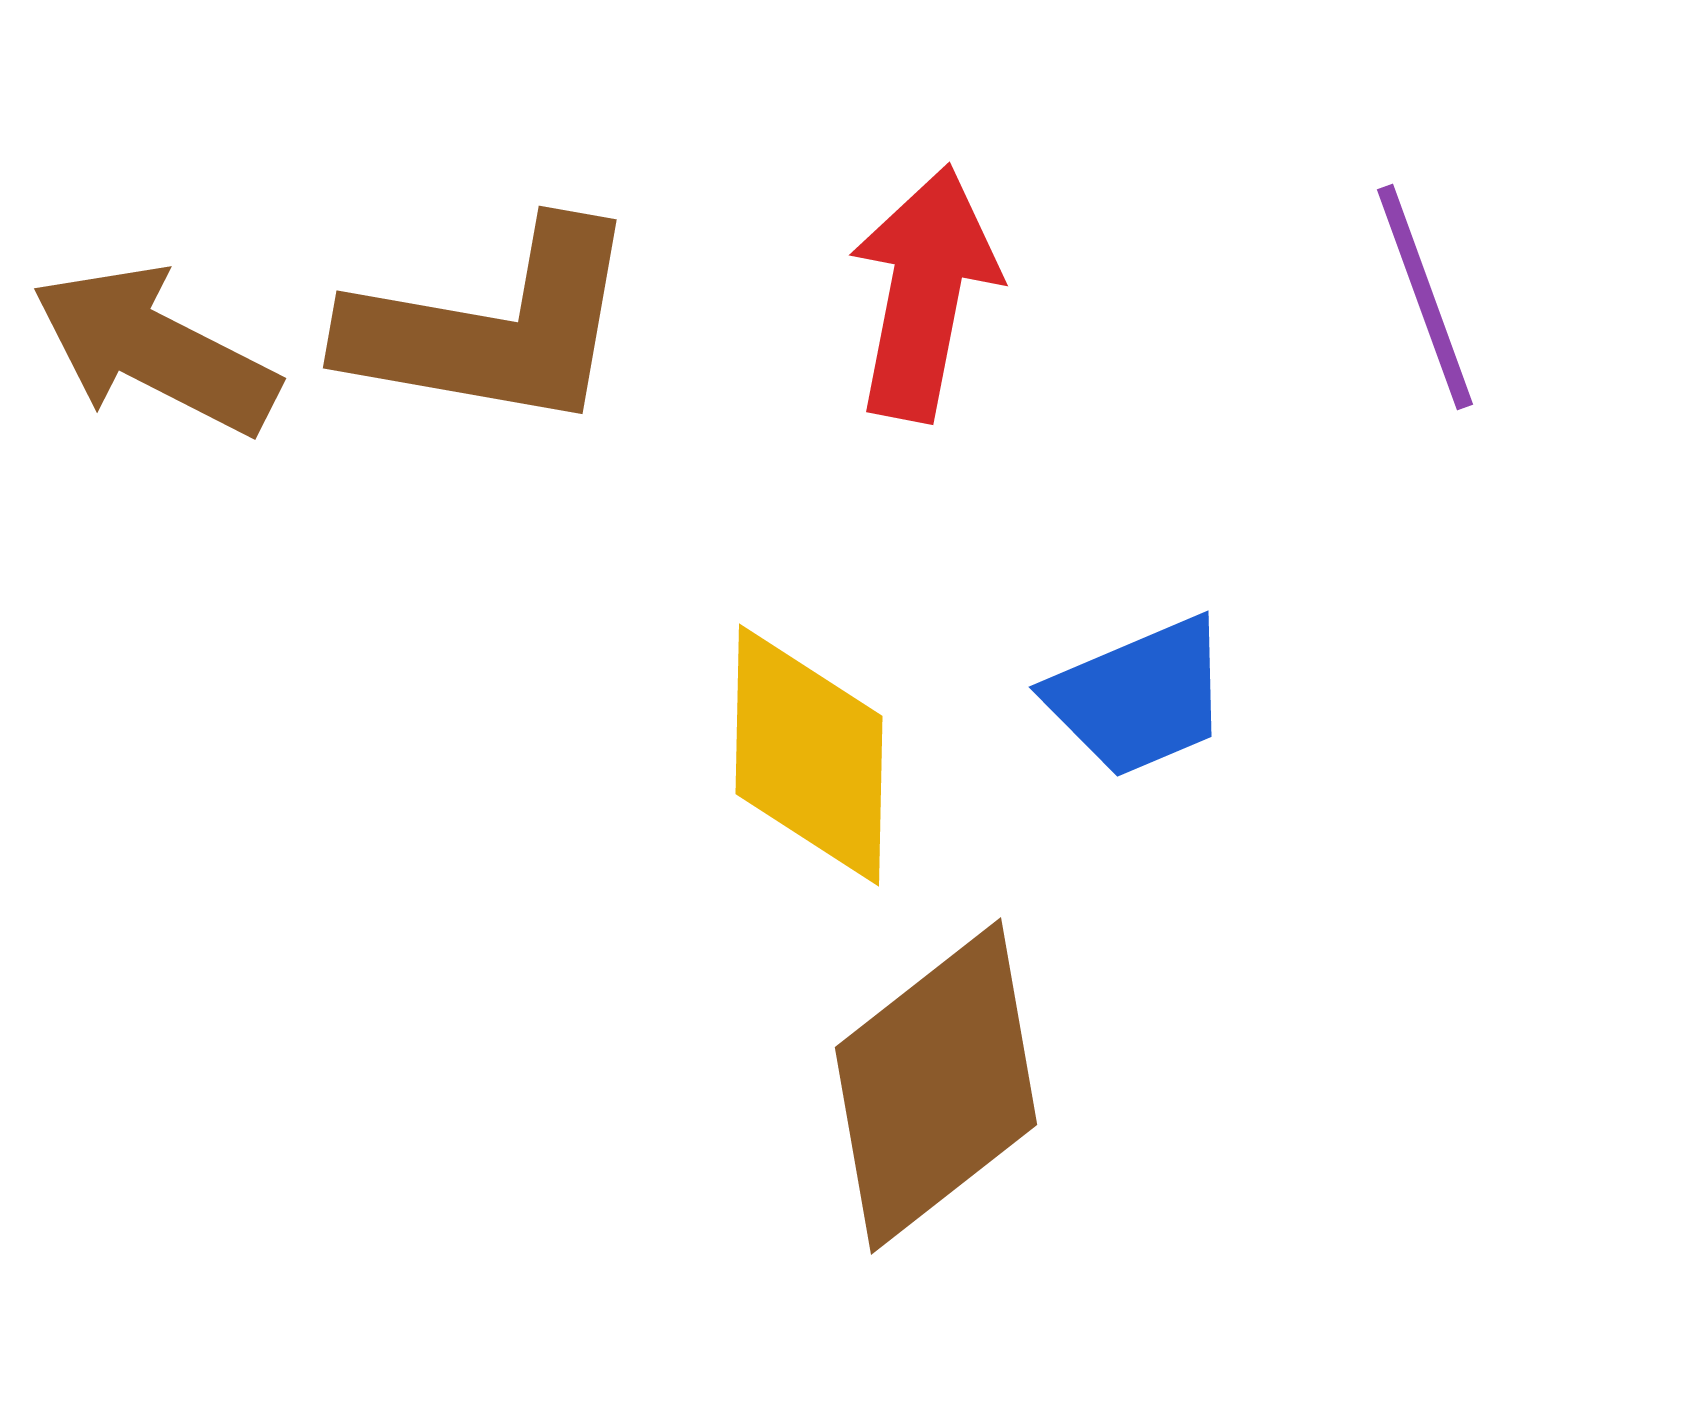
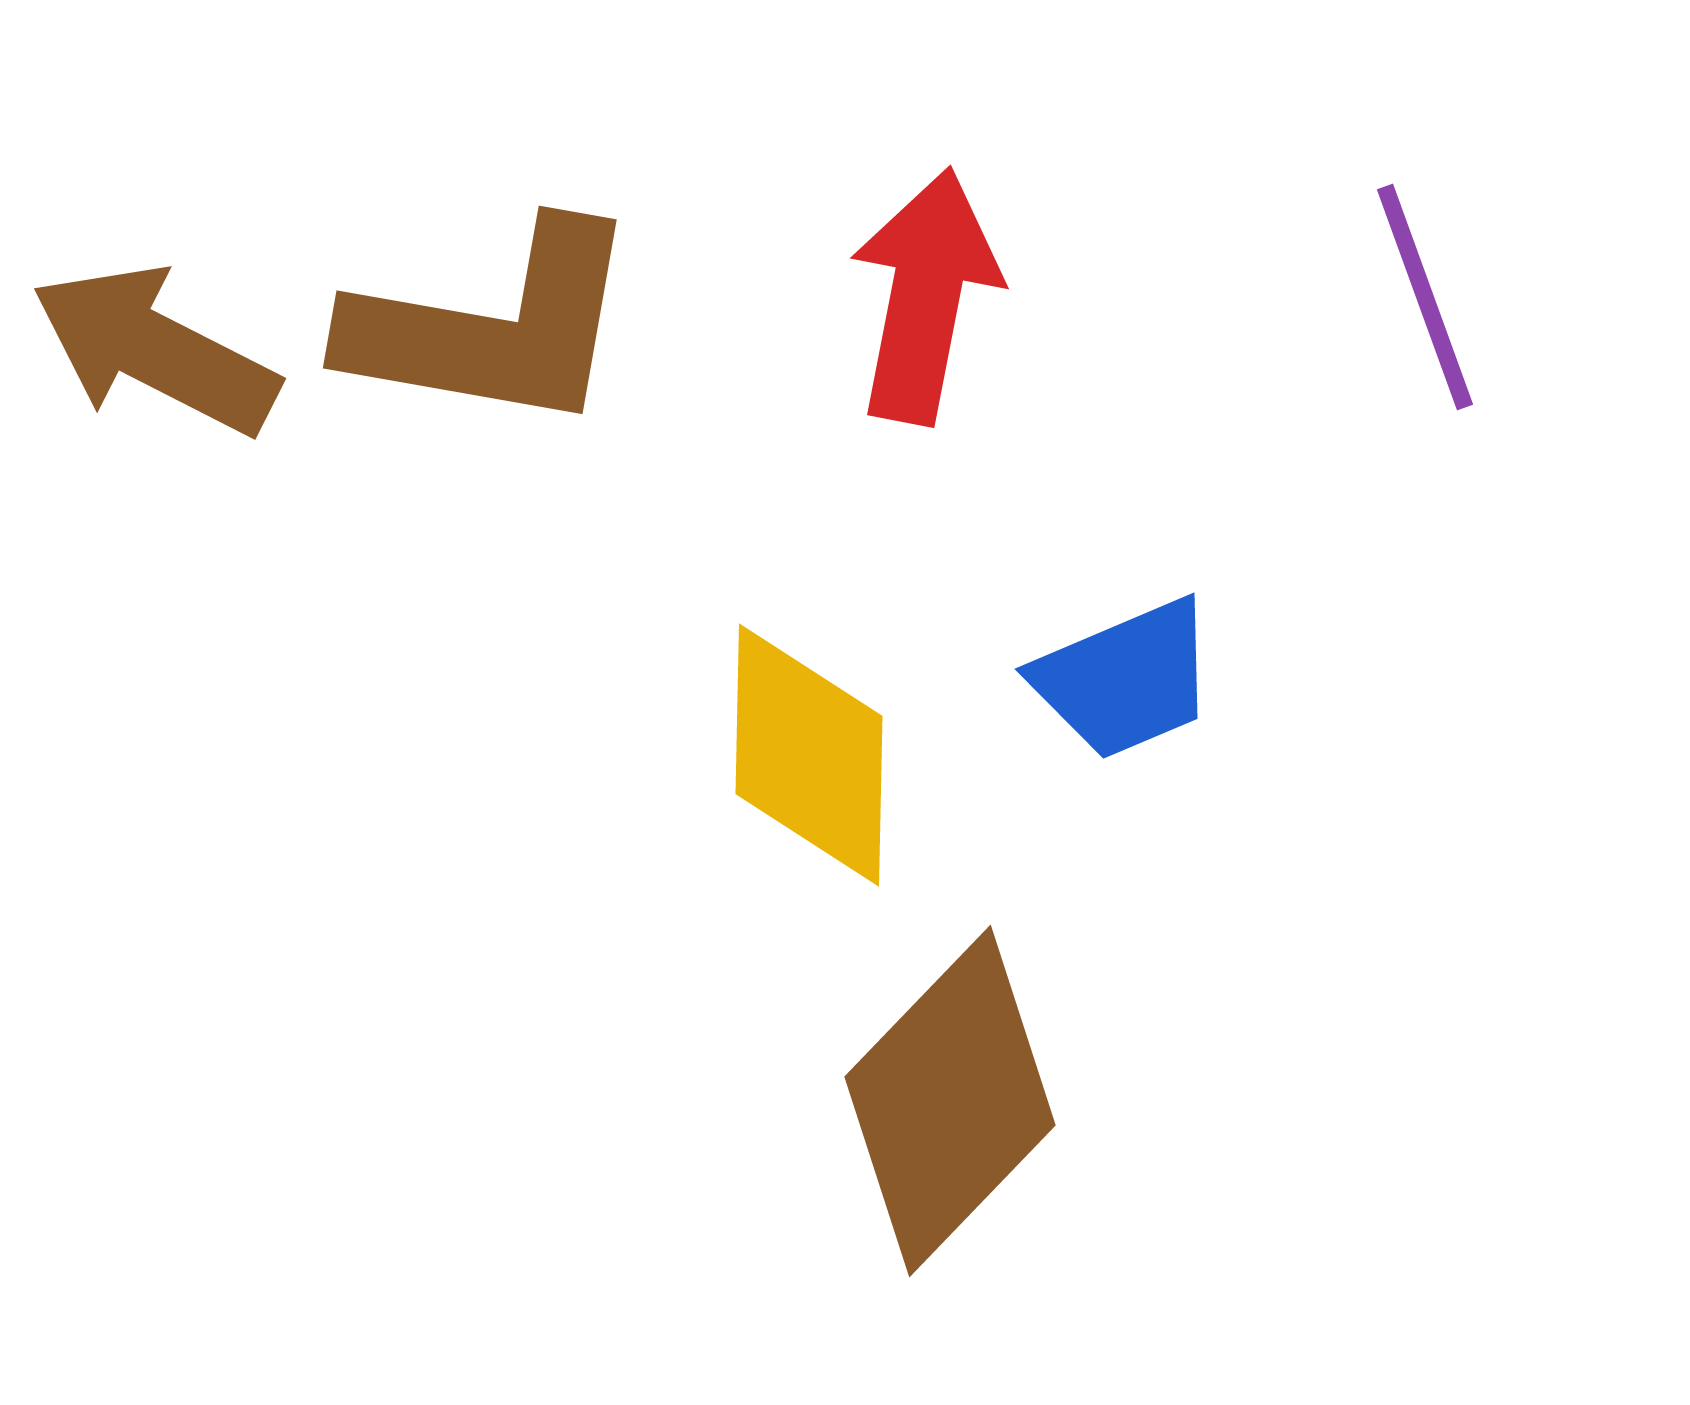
red arrow: moved 1 px right, 3 px down
blue trapezoid: moved 14 px left, 18 px up
brown diamond: moved 14 px right, 15 px down; rotated 8 degrees counterclockwise
